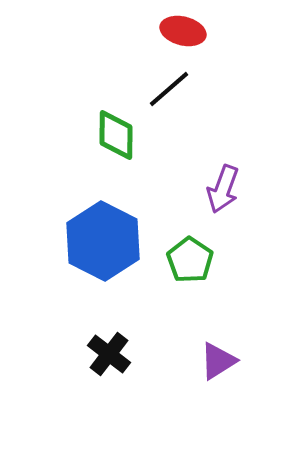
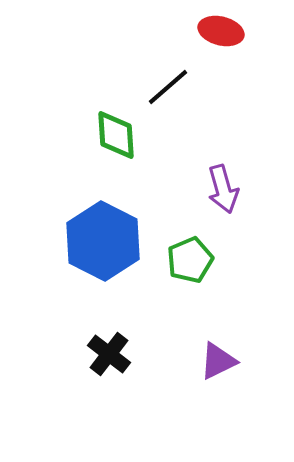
red ellipse: moved 38 px right
black line: moved 1 px left, 2 px up
green diamond: rotated 4 degrees counterclockwise
purple arrow: rotated 36 degrees counterclockwise
green pentagon: rotated 15 degrees clockwise
purple triangle: rotated 6 degrees clockwise
